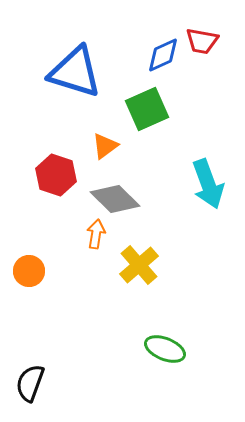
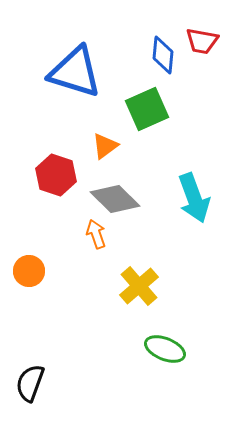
blue diamond: rotated 60 degrees counterclockwise
cyan arrow: moved 14 px left, 14 px down
orange arrow: rotated 28 degrees counterclockwise
yellow cross: moved 21 px down
